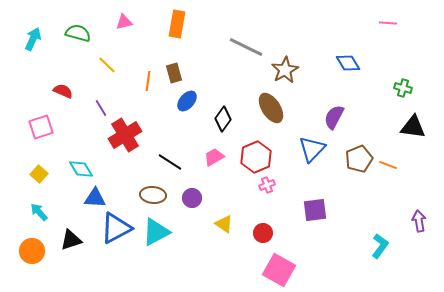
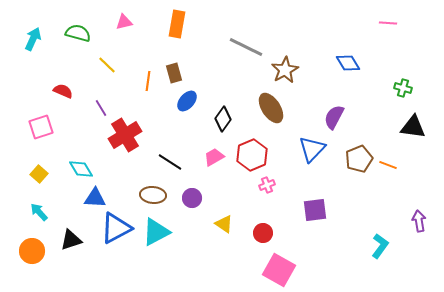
red hexagon at (256, 157): moved 4 px left, 2 px up
